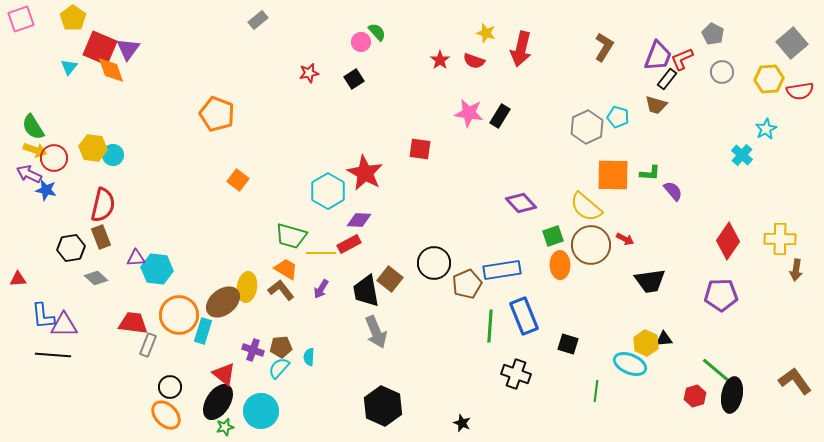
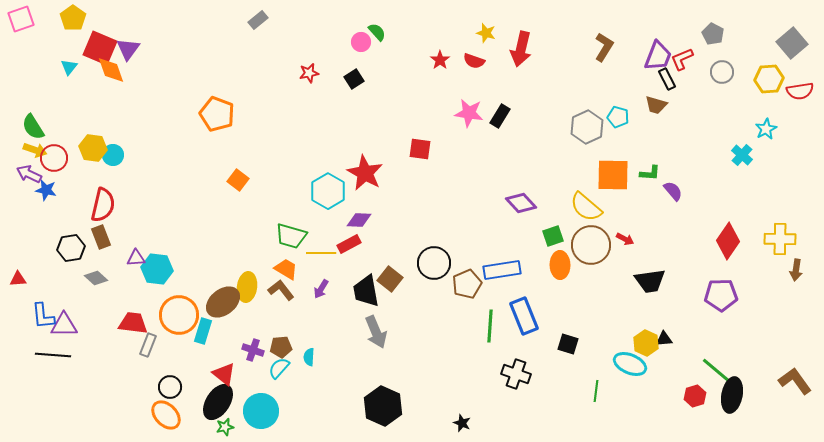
black rectangle at (667, 79): rotated 65 degrees counterclockwise
